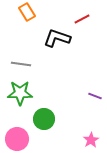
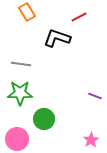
red line: moved 3 px left, 2 px up
